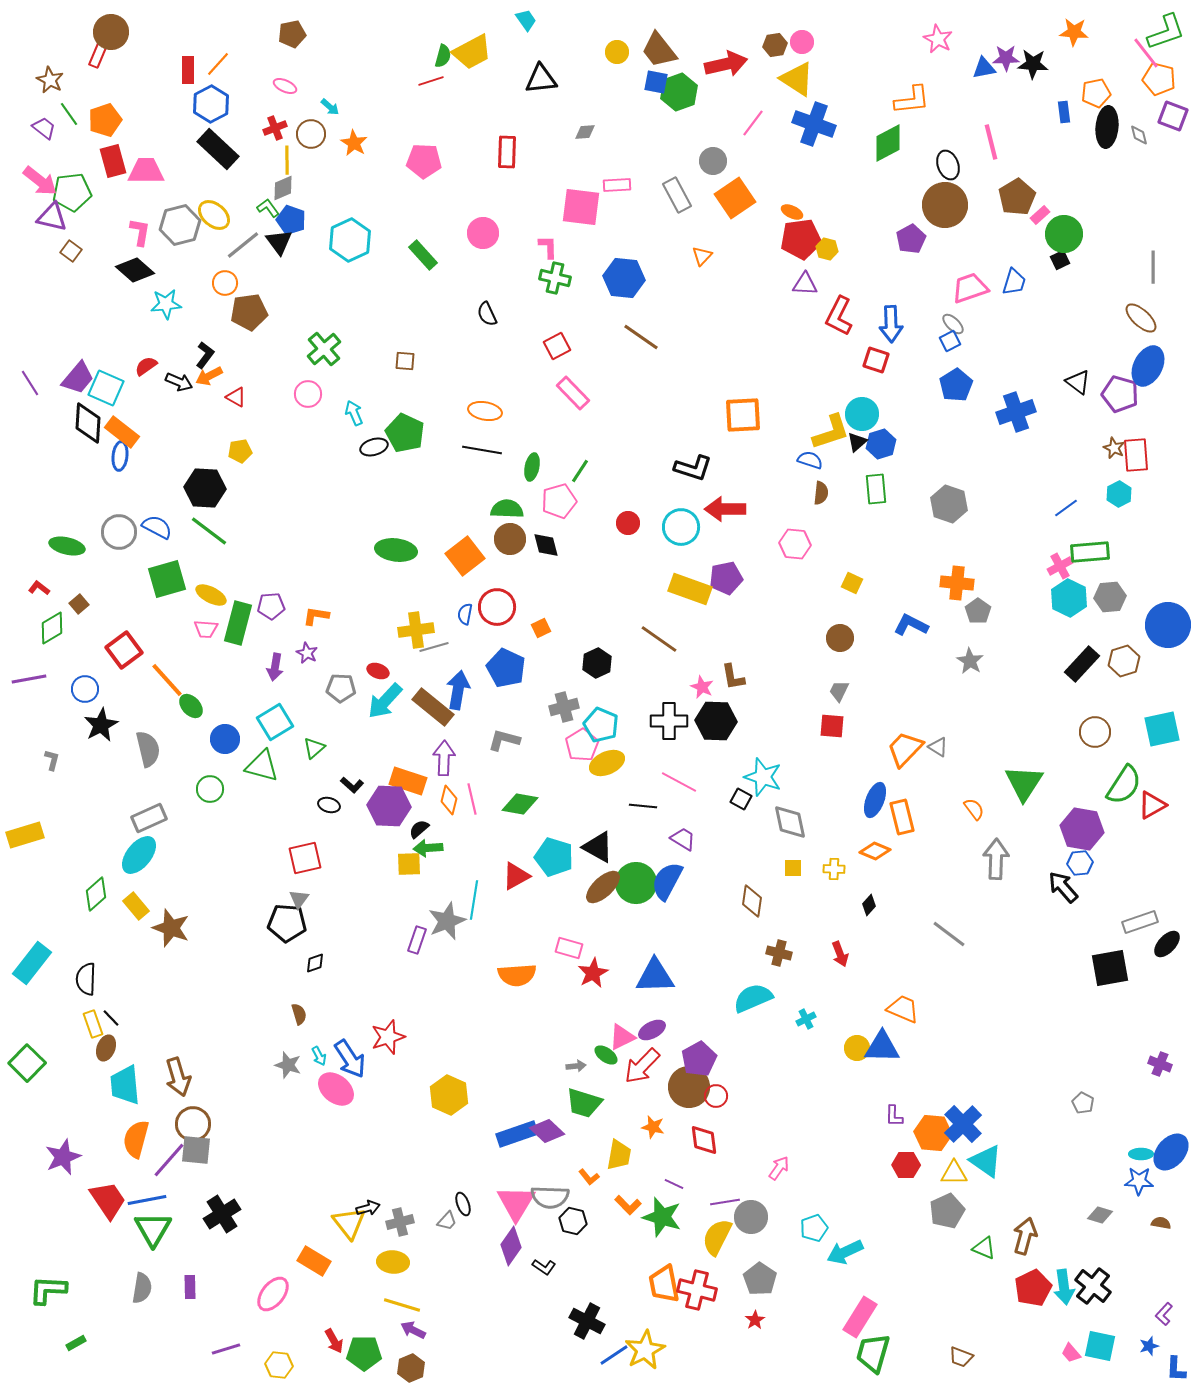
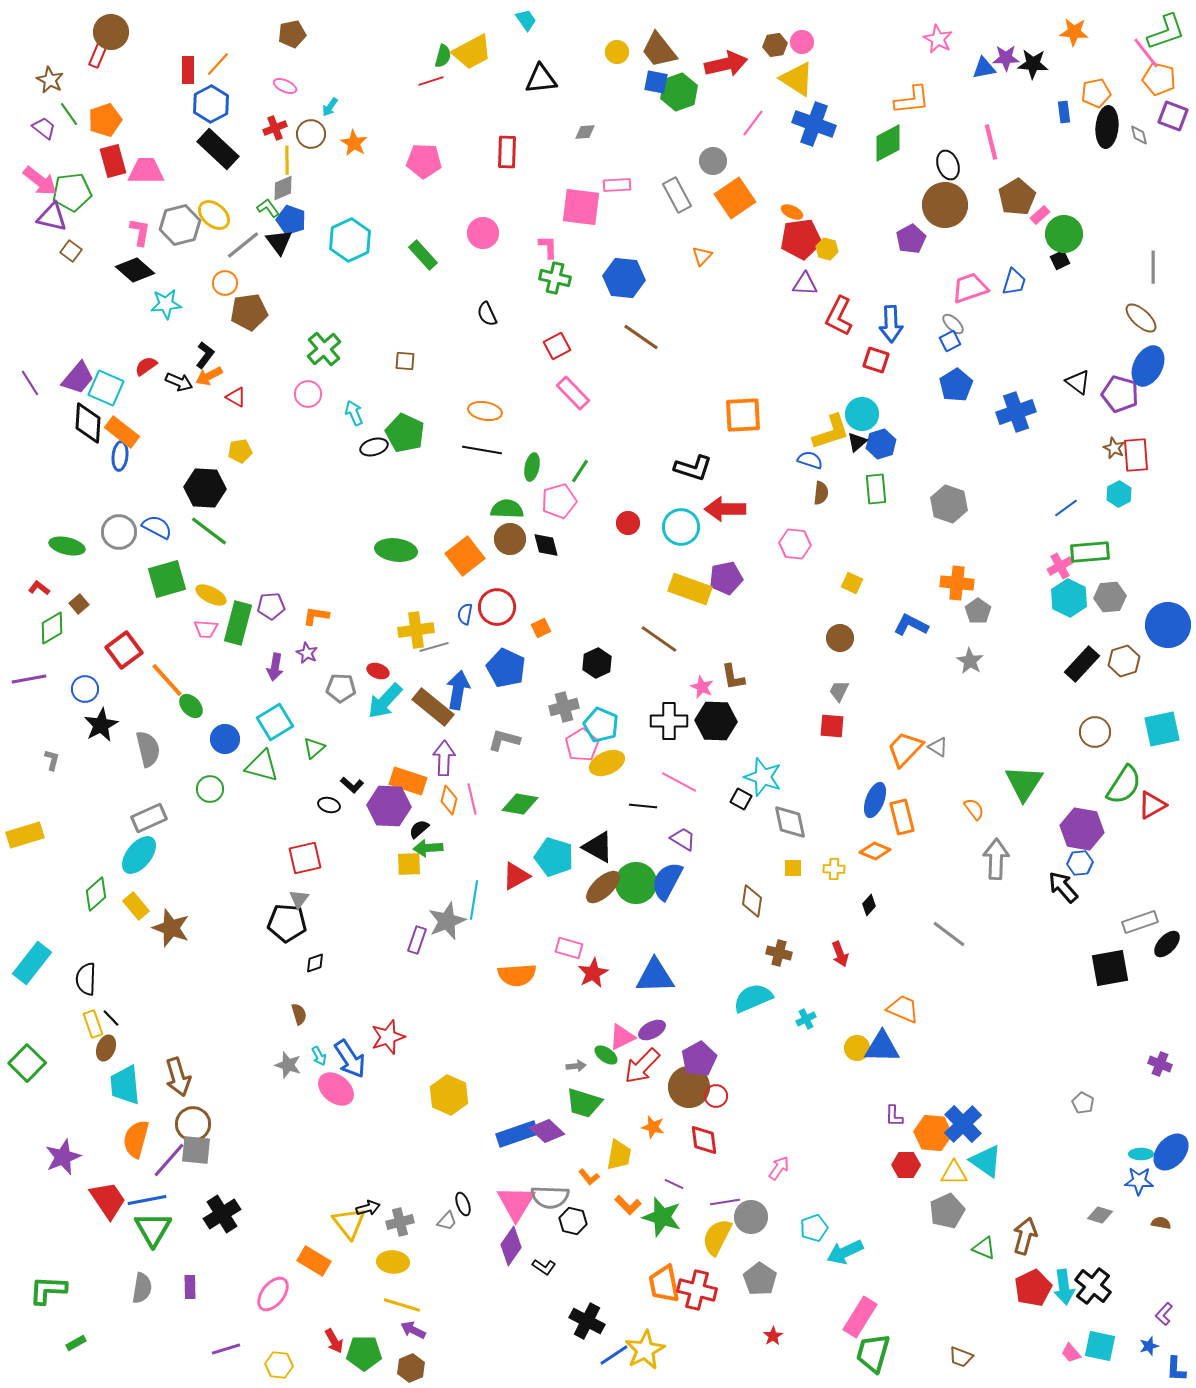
cyan arrow at (330, 107): rotated 84 degrees clockwise
red star at (755, 1320): moved 18 px right, 16 px down
